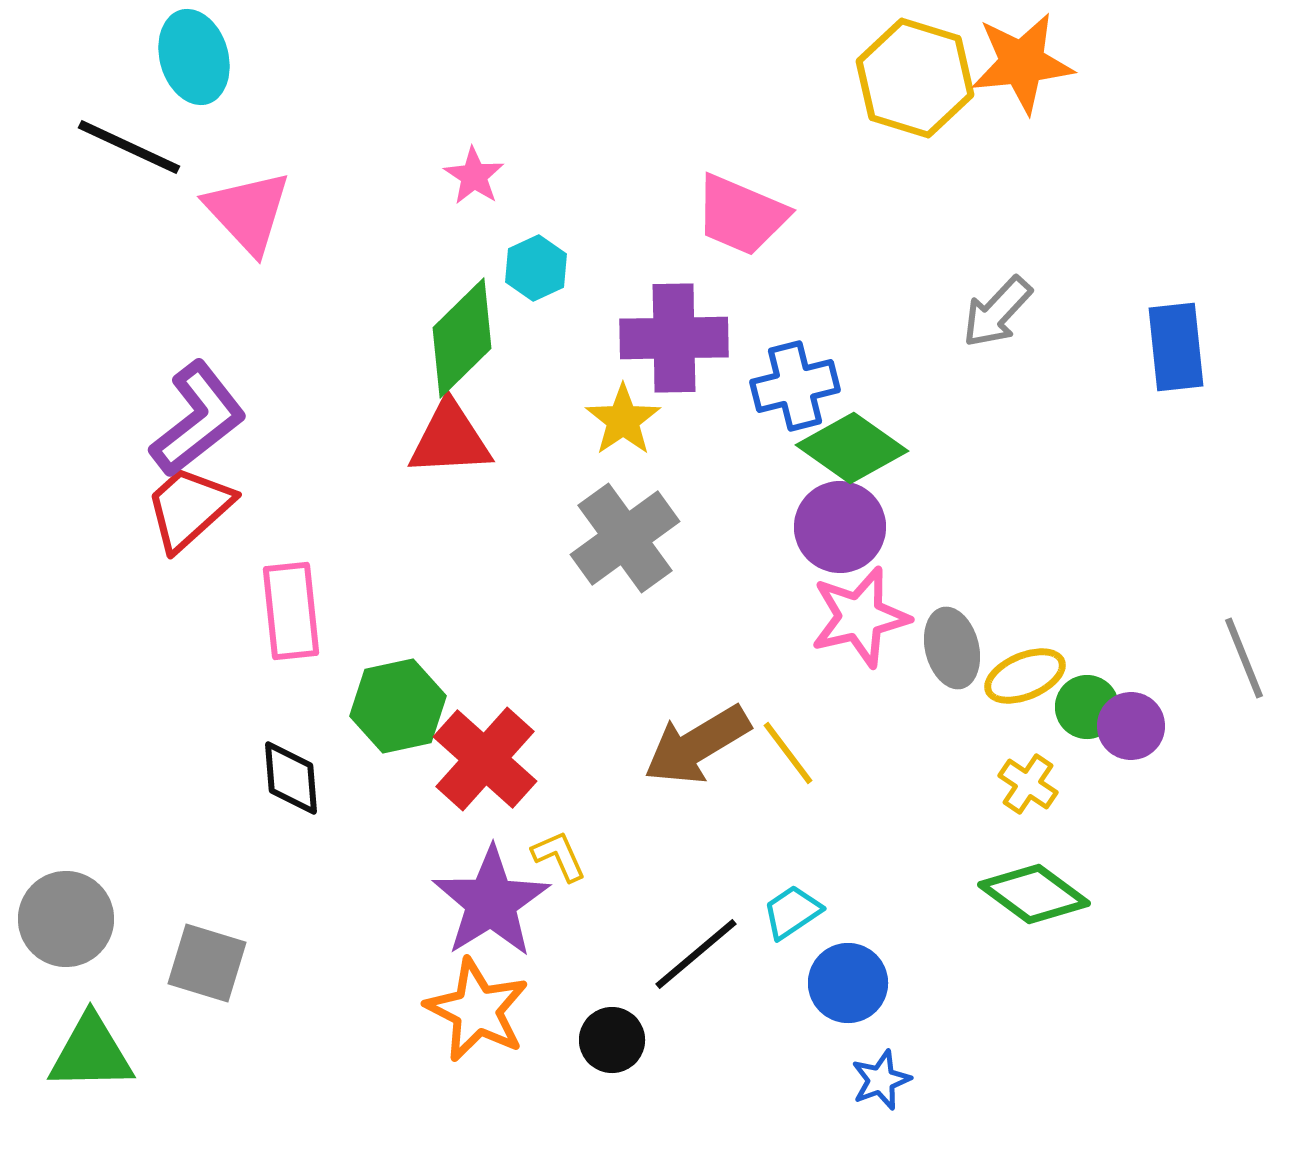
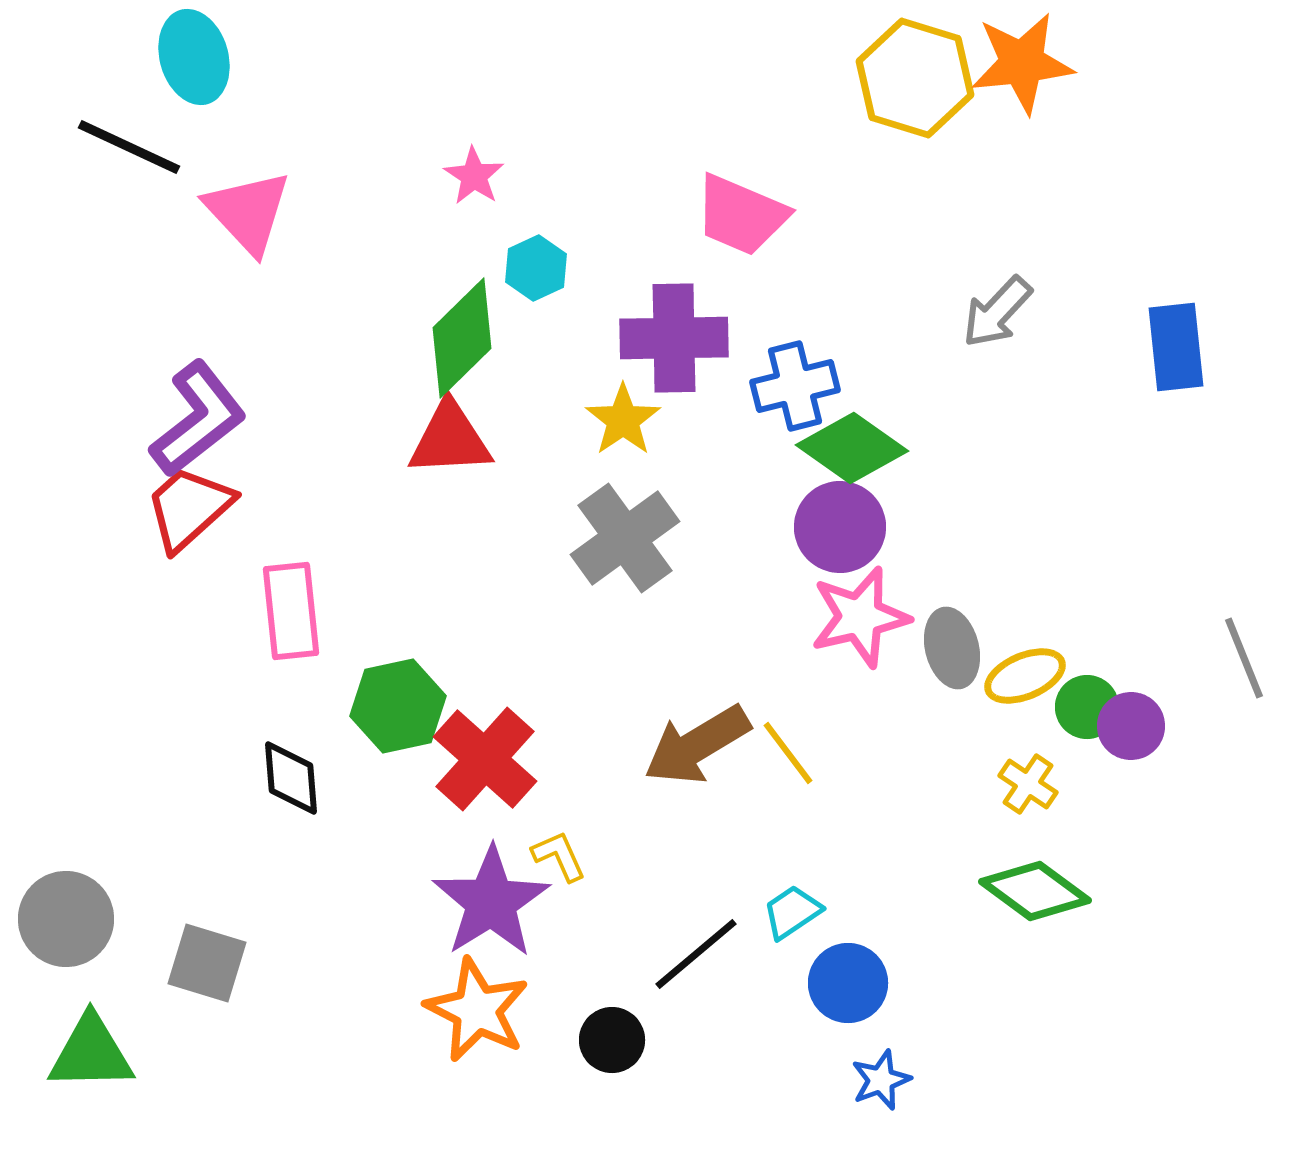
green diamond at (1034, 894): moved 1 px right, 3 px up
